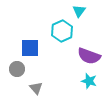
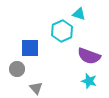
cyan triangle: moved 3 px down; rotated 48 degrees counterclockwise
